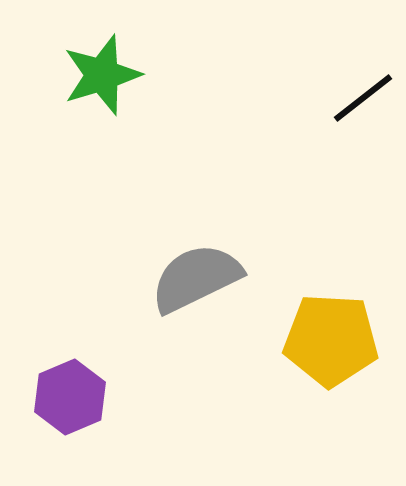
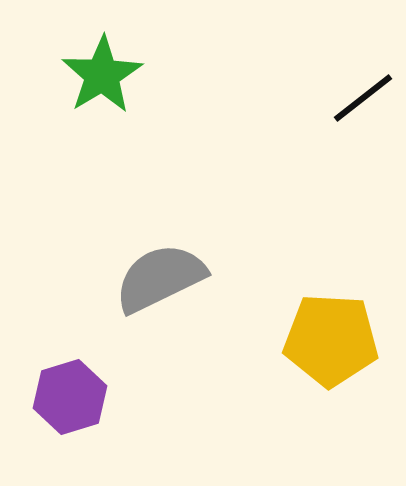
green star: rotated 14 degrees counterclockwise
gray semicircle: moved 36 px left
purple hexagon: rotated 6 degrees clockwise
